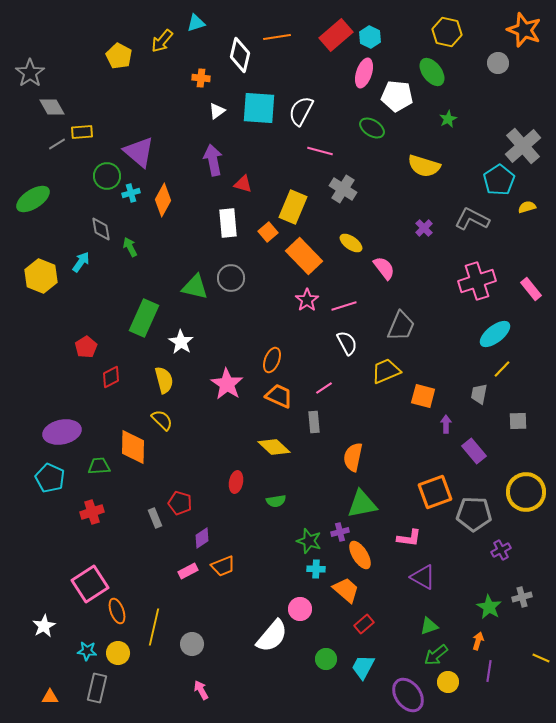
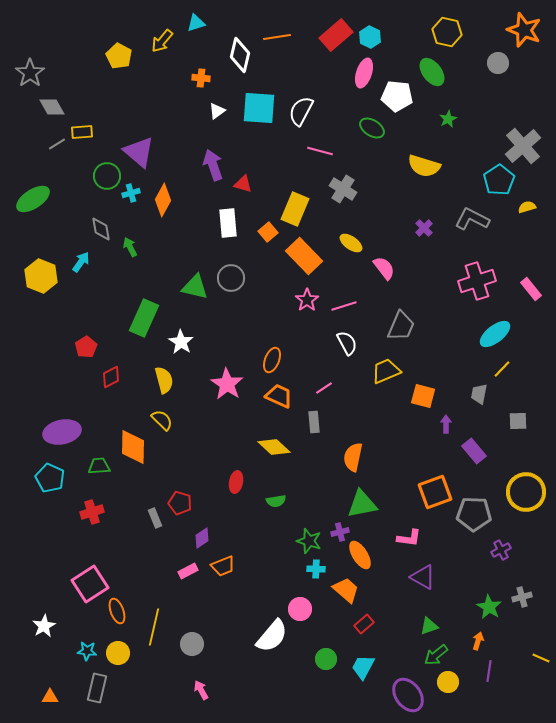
purple arrow at (213, 160): moved 5 px down; rotated 8 degrees counterclockwise
yellow rectangle at (293, 207): moved 2 px right, 2 px down
